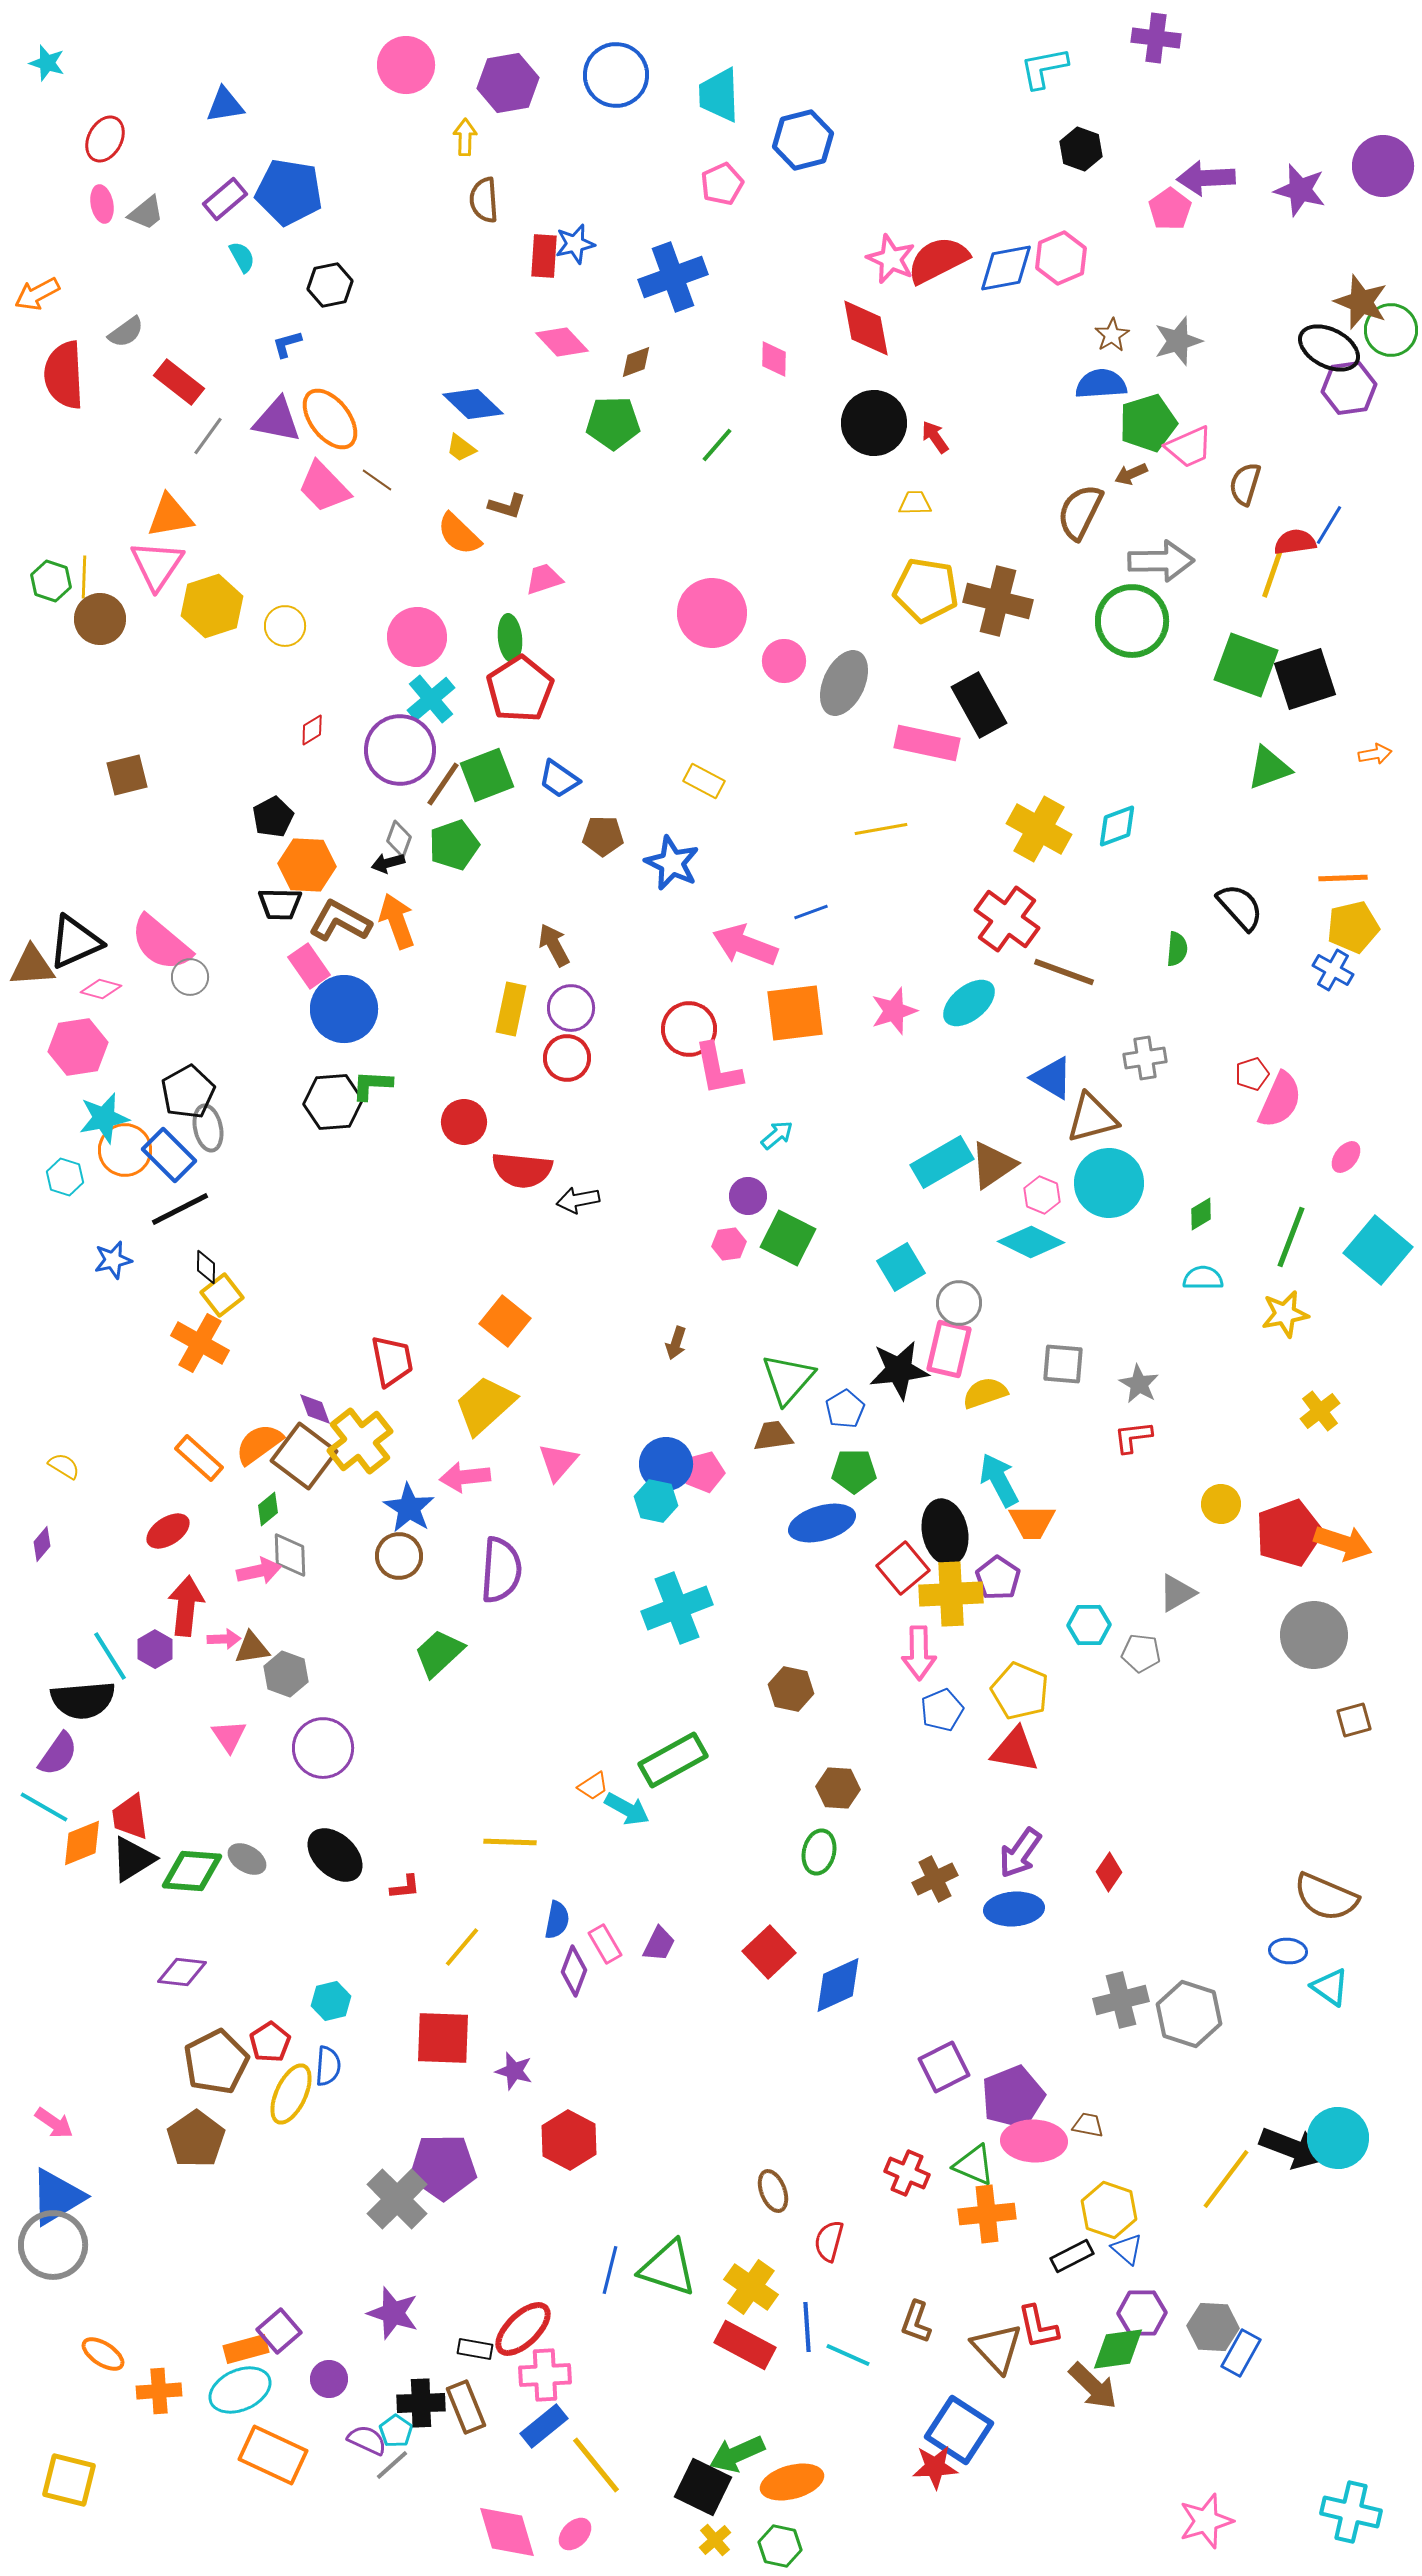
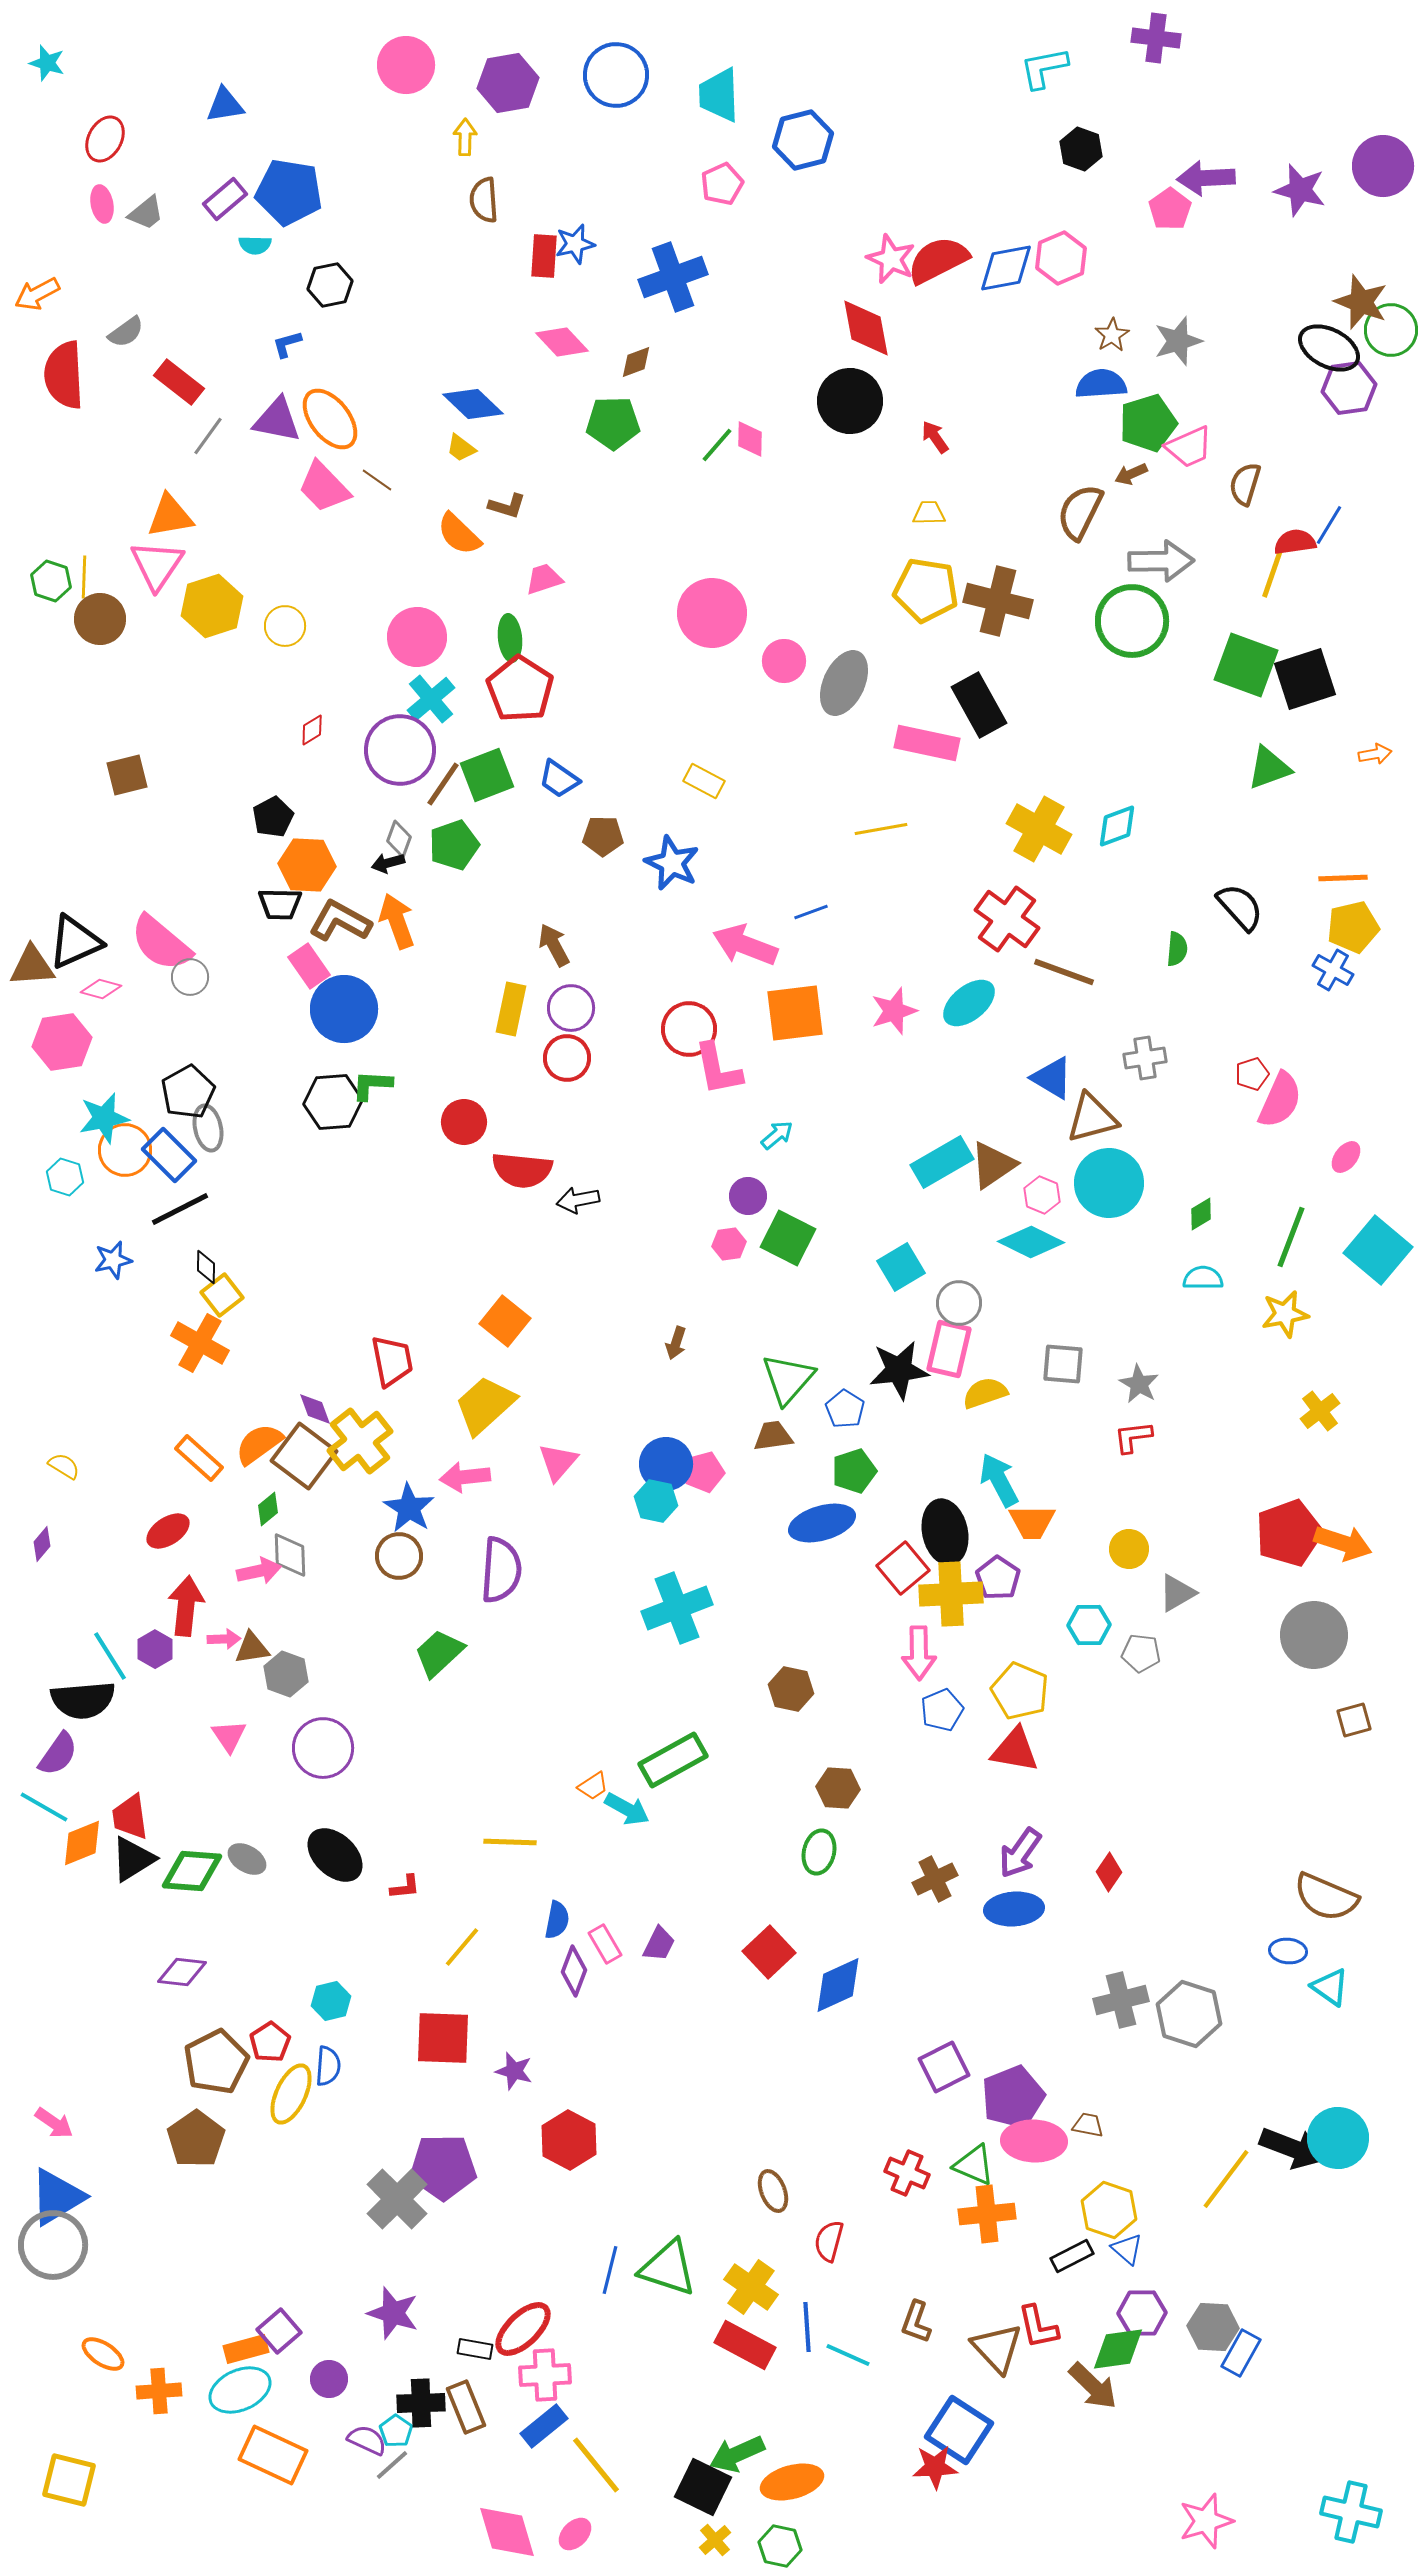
cyan semicircle at (242, 257): moved 13 px right, 12 px up; rotated 120 degrees clockwise
pink diamond at (774, 359): moved 24 px left, 80 px down
black circle at (874, 423): moved 24 px left, 22 px up
yellow trapezoid at (915, 503): moved 14 px right, 10 px down
red pentagon at (520, 689): rotated 6 degrees counterclockwise
pink hexagon at (78, 1047): moved 16 px left, 5 px up
blue pentagon at (845, 1409): rotated 9 degrees counterclockwise
green pentagon at (854, 1471): rotated 18 degrees counterclockwise
yellow circle at (1221, 1504): moved 92 px left, 45 px down
